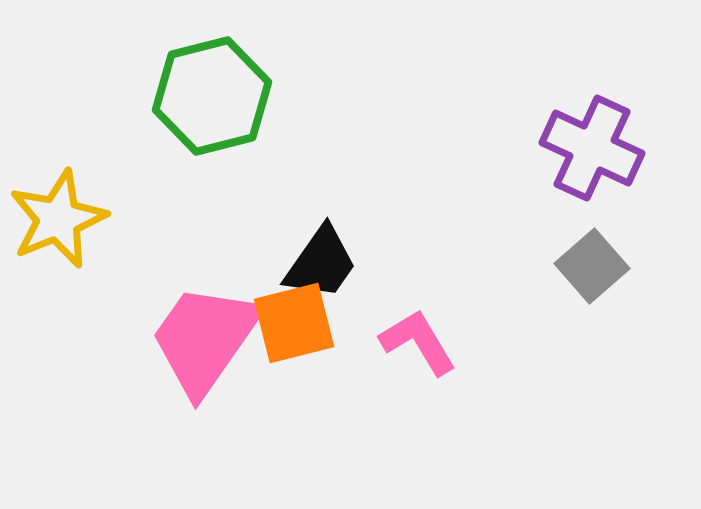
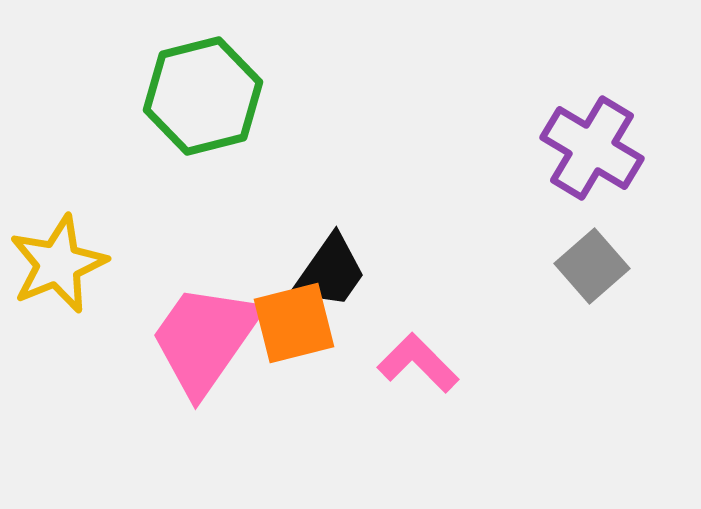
green hexagon: moved 9 px left
purple cross: rotated 6 degrees clockwise
yellow star: moved 45 px down
black trapezoid: moved 9 px right, 9 px down
pink L-shape: moved 21 px down; rotated 14 degrees counterclockwise
